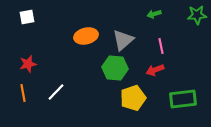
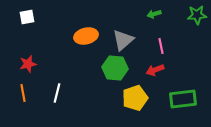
white line: moved 1 px right, 1 px down; rotated 30 degrees counterclockwise
yellow pentagon: moved 2 px right
